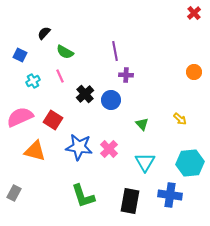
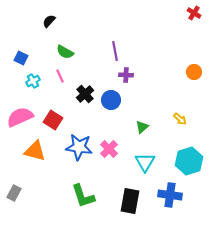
red cross: rotated 16 degrees counterclockwise
black semicircle: moved 5 px right, 12 px up
blue square: moved 1 px right, 3 px down
green triangle: moved 3 px down; rotated 32 degrees clockwise
cyan hexagon: moved 1 px left, 2 px up; rotated 12 degrees counterclockwise
